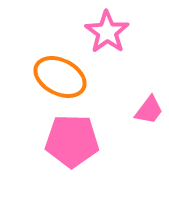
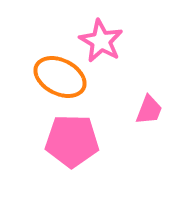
pink star: moved 6 px left, 9 px down; rotated 6 degrees counterclockwise
pink trapezoid: rotated 16 degrees counterclockwise
